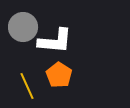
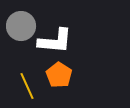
gray circle: moved 2 px left, 1 px up
